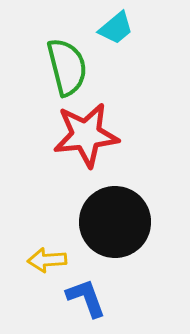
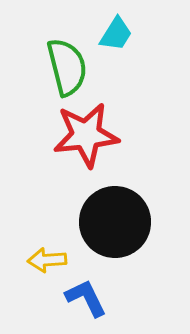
cyan trapezoid: moved 6 px down; rotated 18 degrees counterclockwise
blue L-shape: rotated 6 degrees counterclockwise
